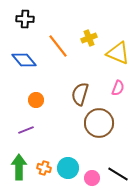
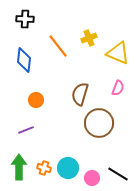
blue diamond: rotated 45 degrees clockwise
